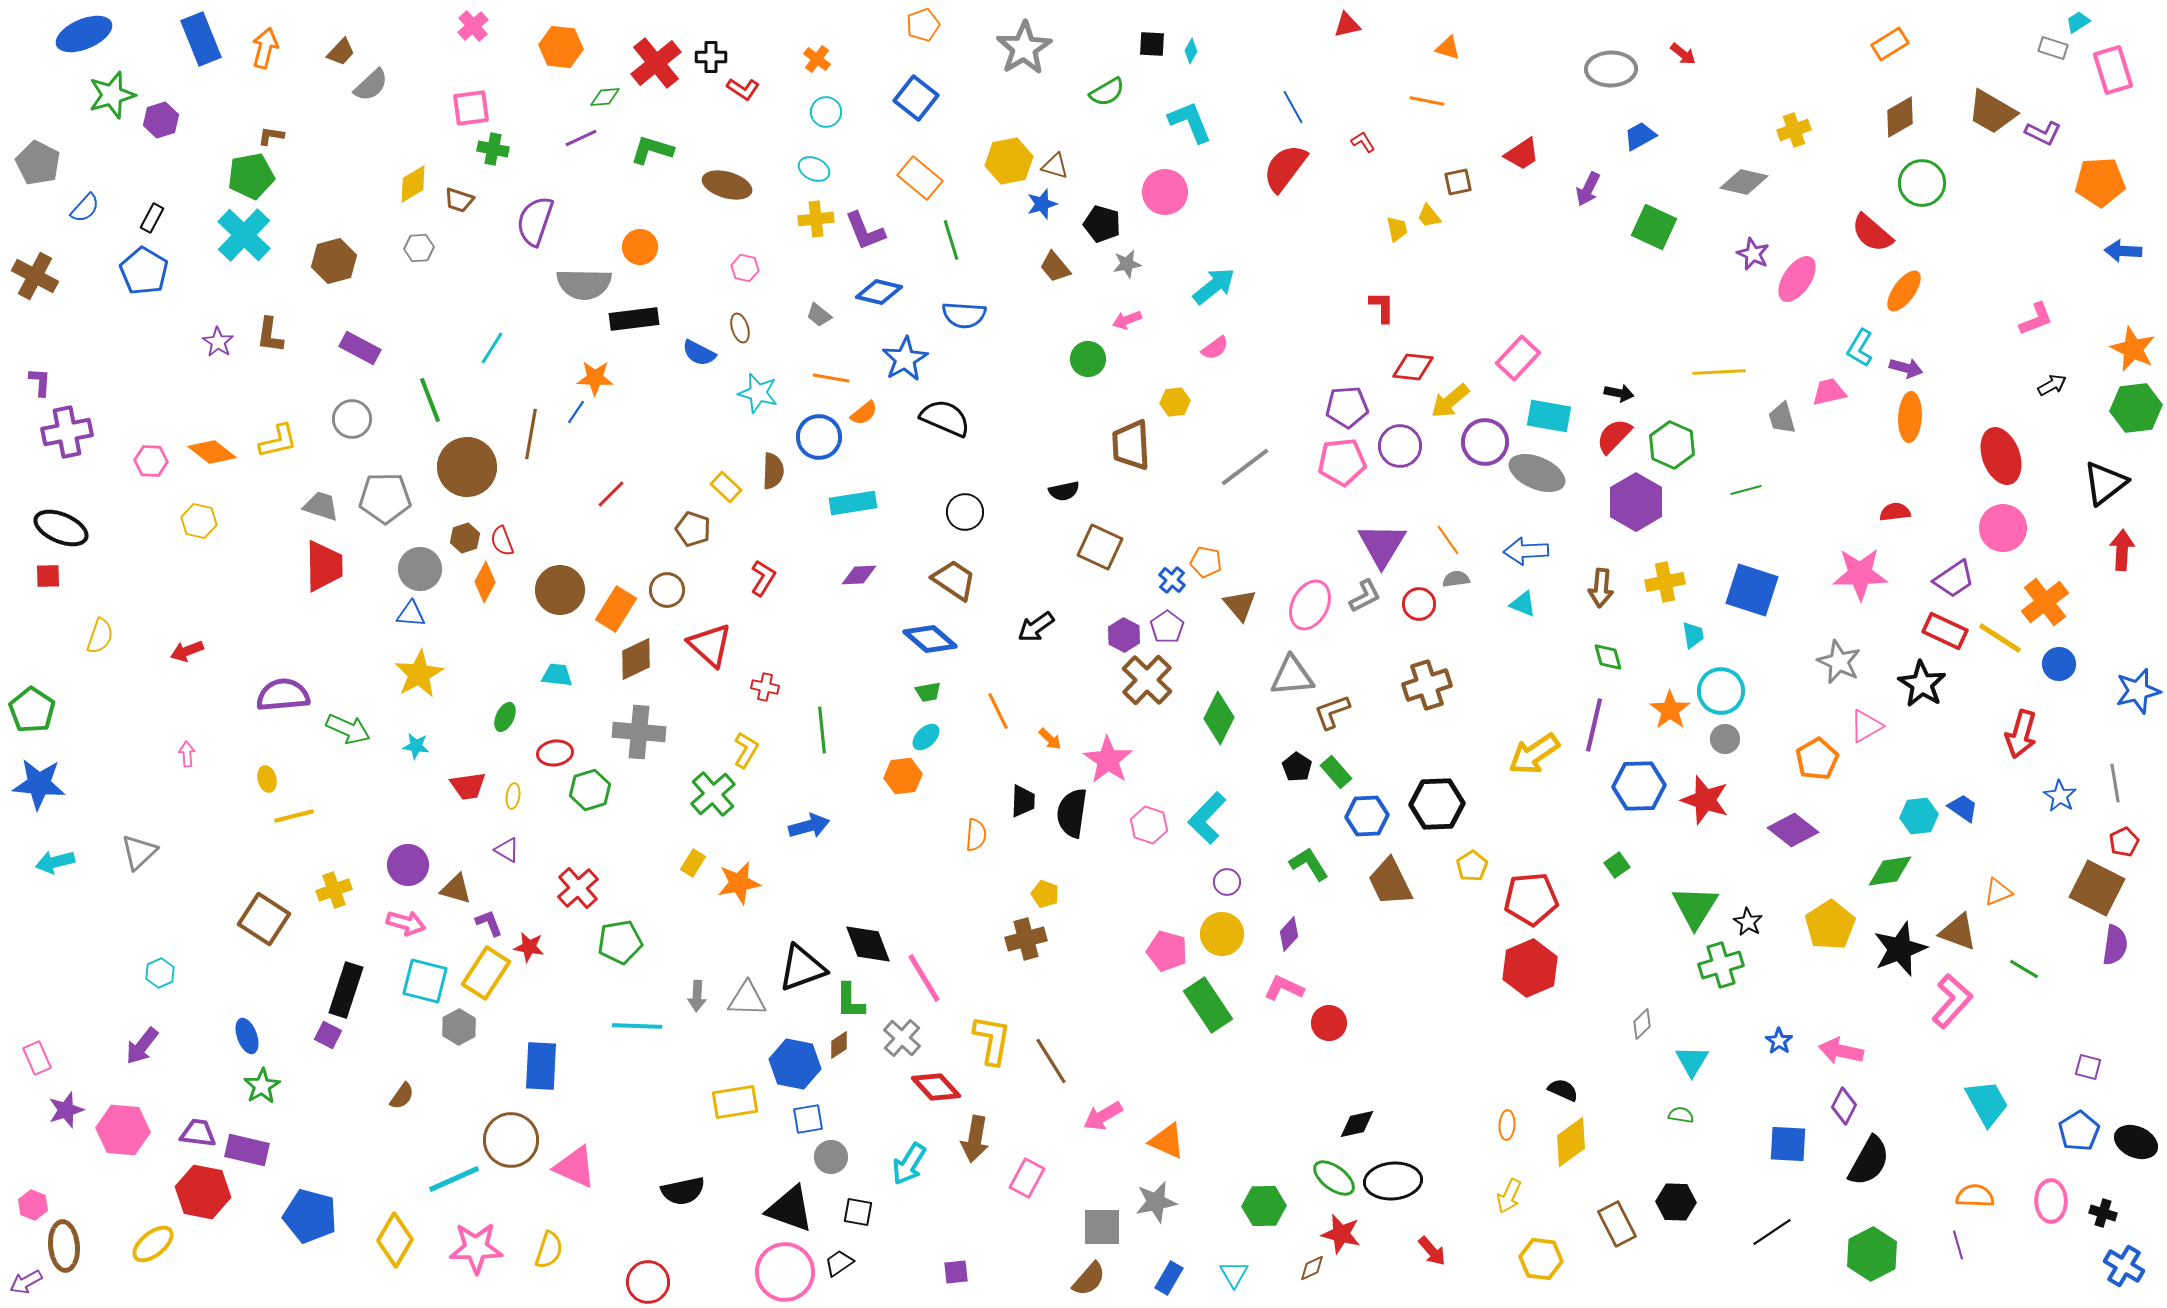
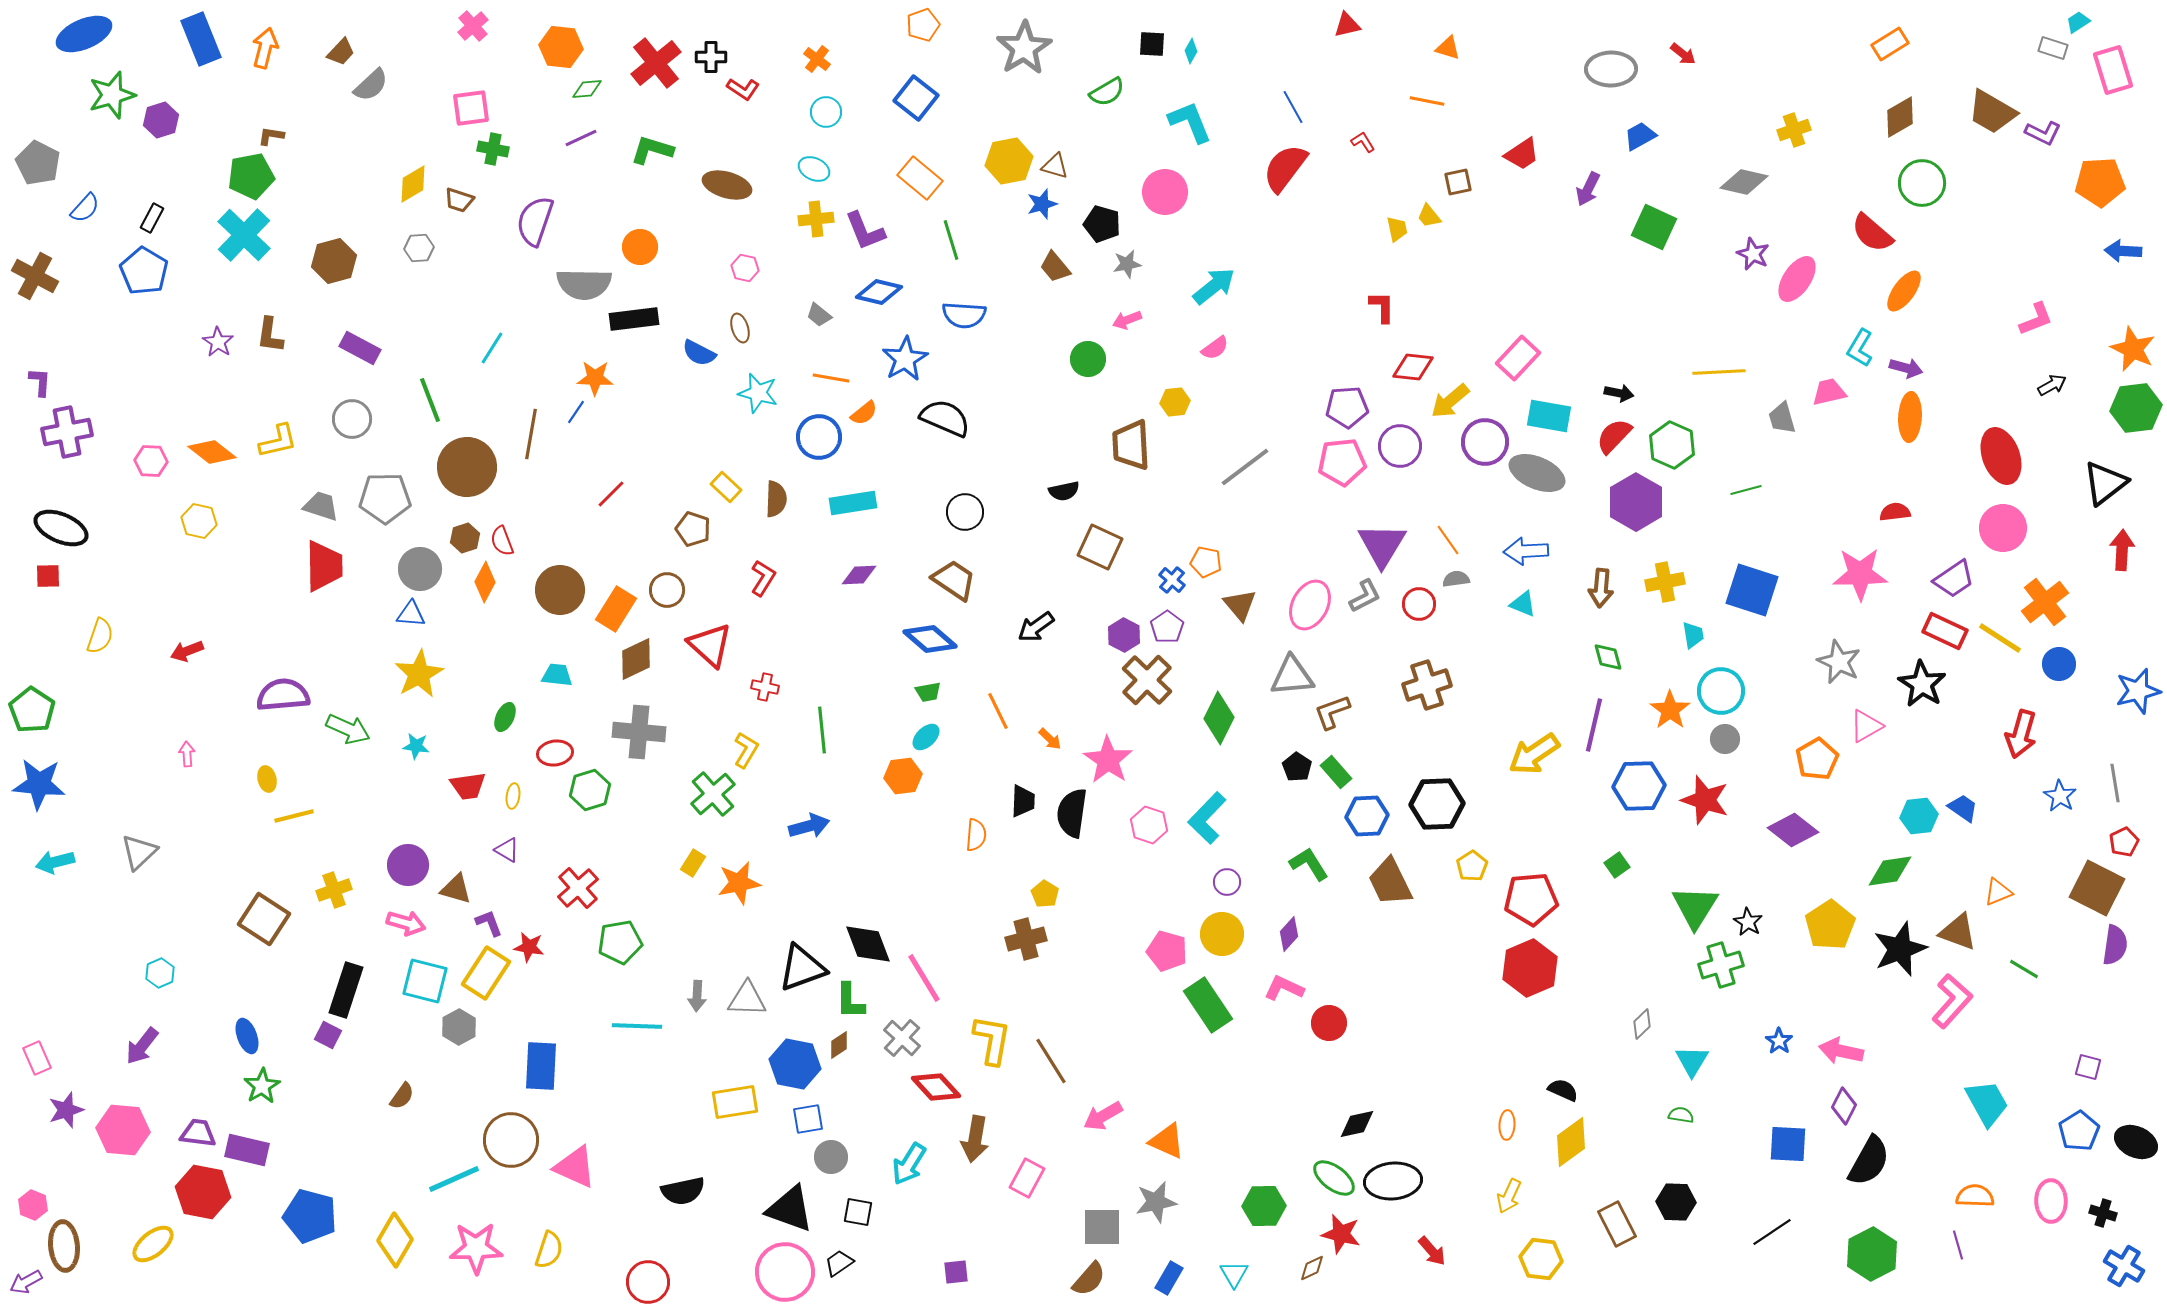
green diamond at (605, 97): moved 18 px left, 8 px up
brown semicircle at (773, 471): moved 3 px right, 28 px down
yellow pentagon at (1045, 894): rotated 12 degrees clockwise
